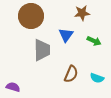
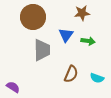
brown circle: moved 2 px right, 1 px down
green arrow: moved 6 px left; rotated 16 degrees counterclockwise
purple semicircle: rotated 16 degrees clockwise
